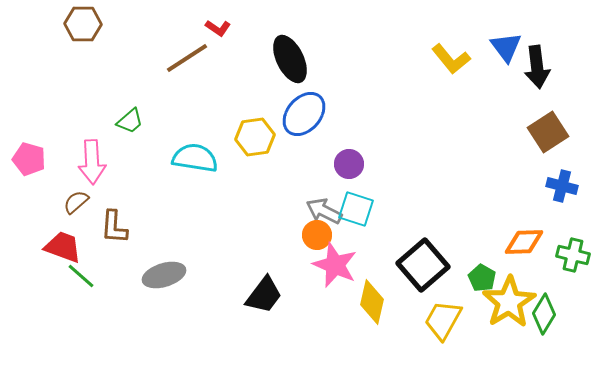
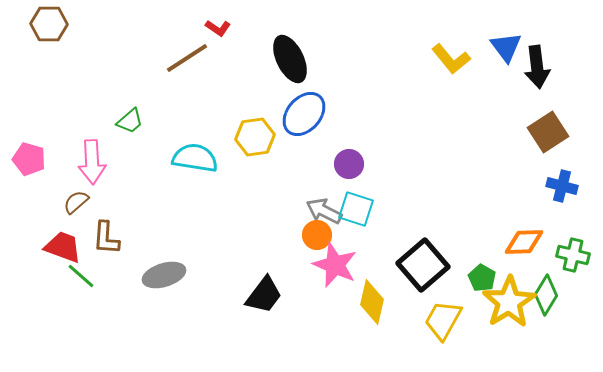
brown hexagon: moved 34 px left
brown L-shape: moved 8 px left, 11 px down
green diamond: moved 2 px right, 19 px up
